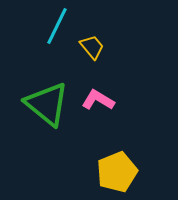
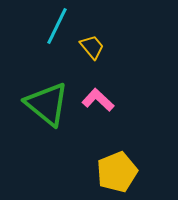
pink L-shape: rotated 12 degrees clockwise
